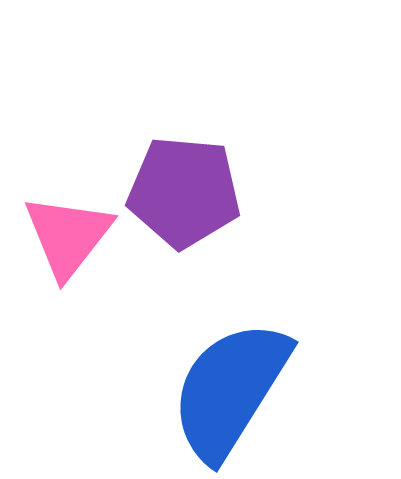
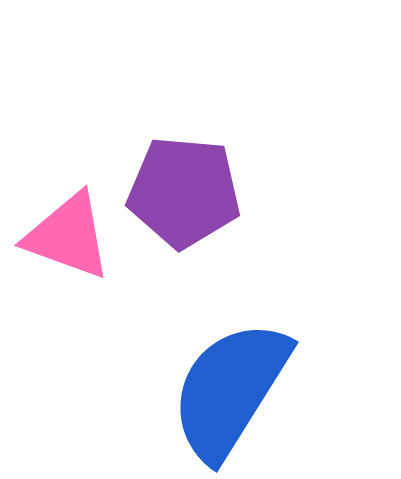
pink triangle: rotated 48 degrees counterclockwise
